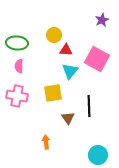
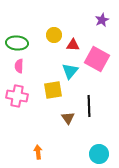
red triangle: moved 7 px right, 5 px up
yellow square: moved 3 px up
orange arrow: moved 8 px left, 10 px down
cyan circle: moved 1 px right, 1 px up
